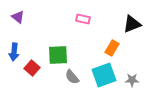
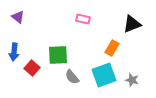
gray star: rotated 16 degrees clockwise
